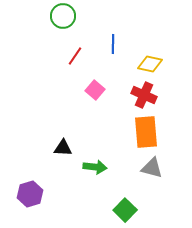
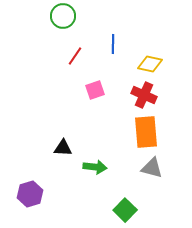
pink square: rotated 30 degrees clockwise
